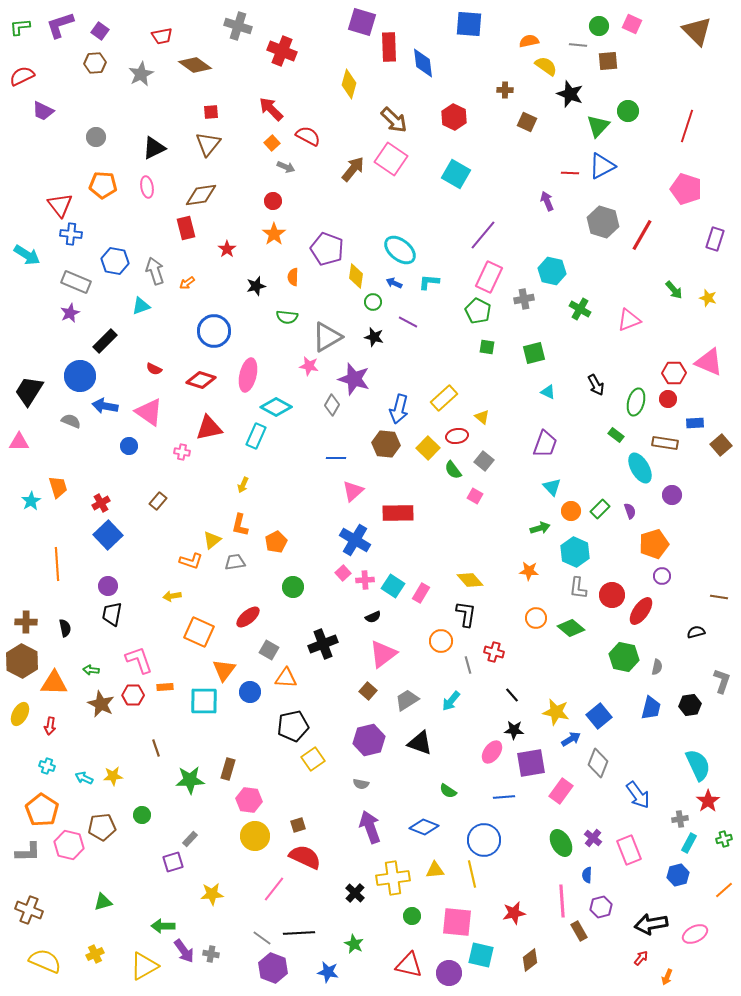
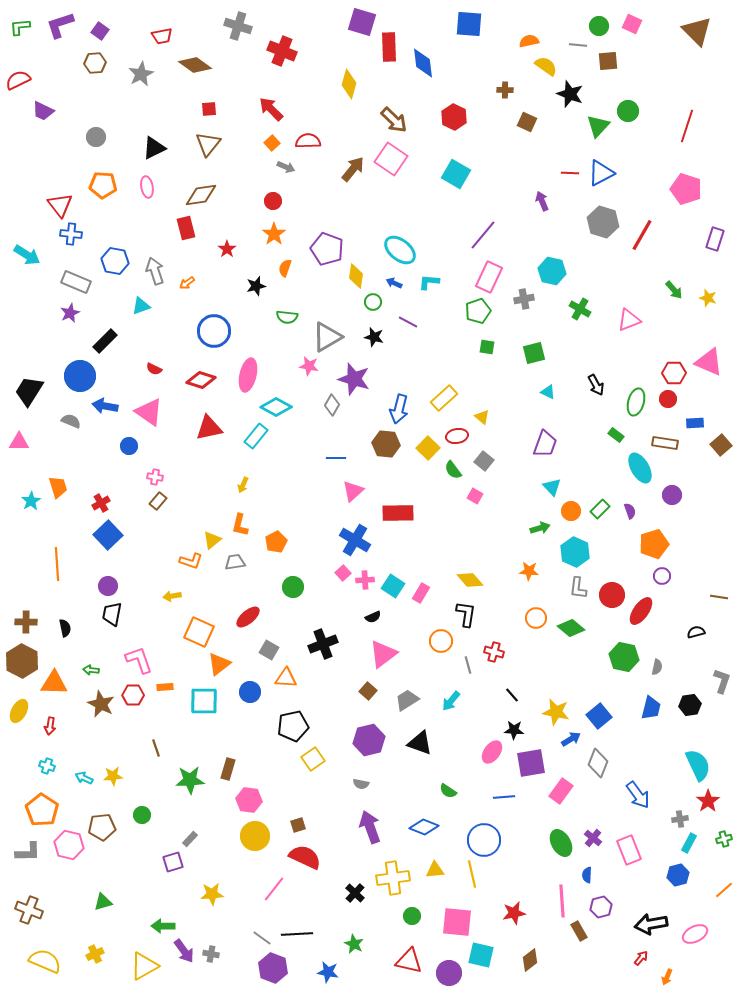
red semicircle at (22, 76): moved 4 px left, 4 px down
red square at (211, 112): moved 2 px left, 3 px up
red semicircle at (308, 136): moved 5 px down; rotated 30 degrees counterclockwise
blue triangle at (602, 166): moved 1 px left, 7 px down
purple arrow at (547, 201): moved 5 px left
orange semicircle at (293, 277): moved 8 px left, 9 px up; rotated 18 degrees clockwise
green pentagon at (478, 311): rotated 25 degrees clockwise
cyan rectangle at (256, 436): rotated 15 degrees clockwise
pink cross at (182, 452): moved 27 px left, 25 px down
orange triangle at (224, 670): moved 5 px left, 6 px up; rotated 15 degrees clockwise
yellow ellipse at (20, 714): moved 1 px left, 3 px up
black line at (299, 933): moved 2 px left, 1 px down
red triangle at (409, 965): moved 4 px up
